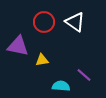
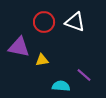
white triangle: rotated 15 degrees counterclockwise
purple triangle: moved 1 px right, 1 px down
